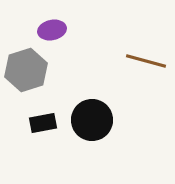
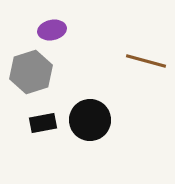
gray hexagon: moved 5 px right, 2 px down
black circle: moved 2 px left
